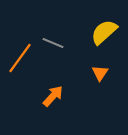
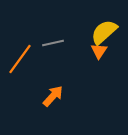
gray line: rotated 35 degrees counterclockwise
orange line: moved 1 px down
orange triangle: moved 1 px left, 22 px up
